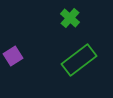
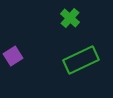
green rectangle: moved 2 px right; rotated 12 degrees clockwise
